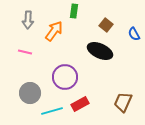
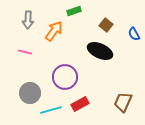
green rectangle: rotated 64 degrees clockwise
cyan line: moved 1 px left, 1 px up
